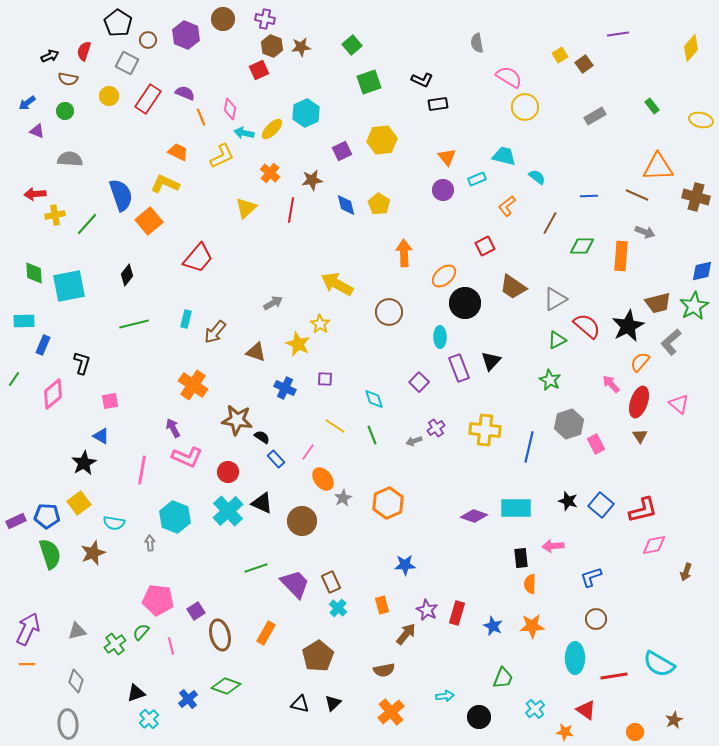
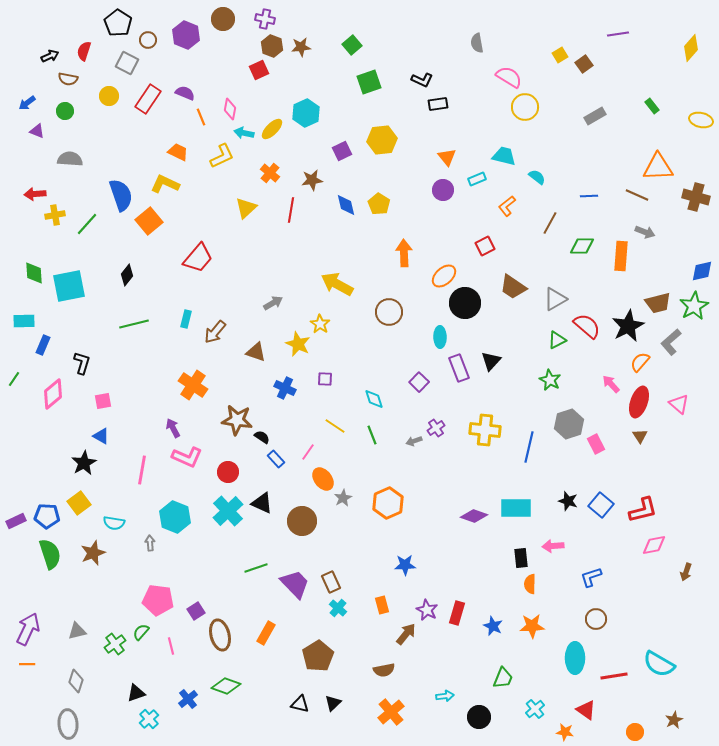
pink square at (110, 401): moved 7 px left
